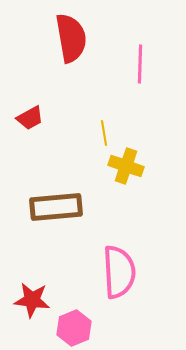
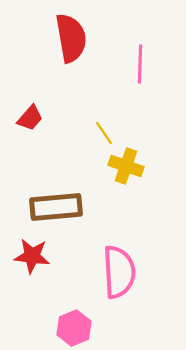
red trapezoid: rotated 20 degrees counterclockwise
yellow line: rotated 25 degrees counterclockwise
red star: moved 44 px up
